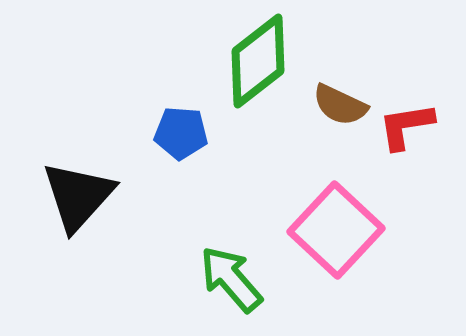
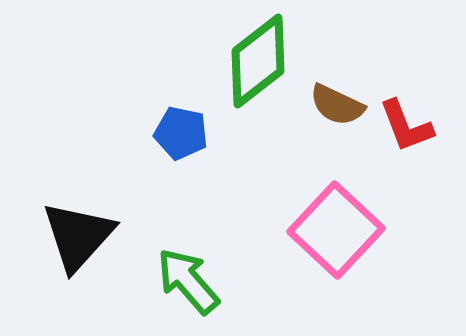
brown semicircle: moved 3 px left
red L-shape: rotated 102 degrees counterclockwise
blue pentagon: rotated 8 degrees clockwise
black triangle: moved 40 px down
green arrow: moved 43 px left, 2 px down
